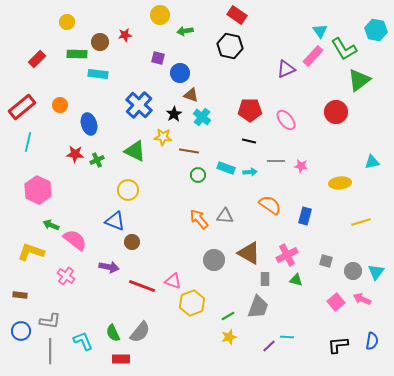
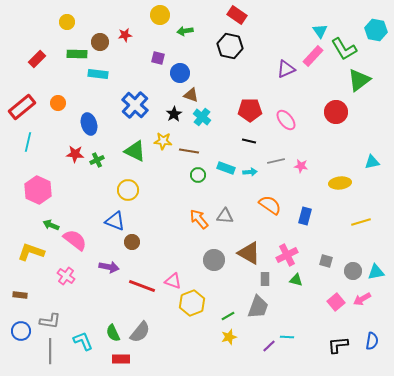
orange circle at (60, 105): moved 2 px left, 2 px up
blue cross at (139, 105): moved 4 px left
yellow star at (163, 137): moved 4 px down
gray line at (276, 161): rotated 12 degrees counterclockwise
cyan triangle at (376, 272): rotated 42 degrees clockwise
pink arrow at (362, 299): rotated 54 degrees counterclockwise
